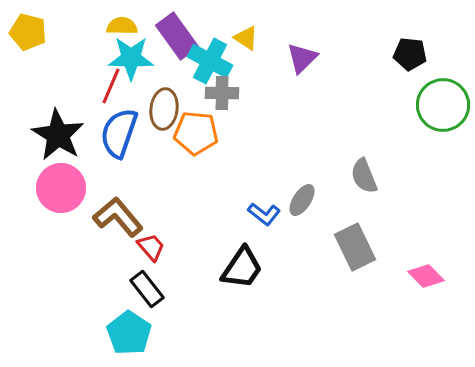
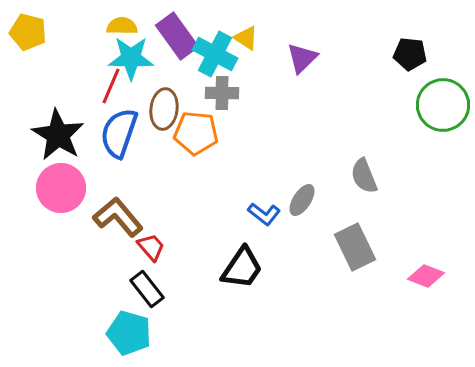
cyan cross: moved 5 px right, 7 px up
pink diamond: rotated 24 degrees counterclockwise
cyan pentagon: rotated 18 degrees counterclockwise
